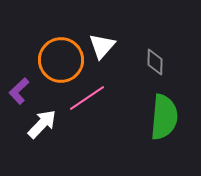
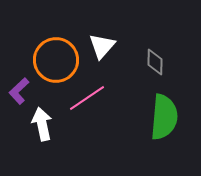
orange circle: moved 5 px left
white arrow: rotated 56 degrees counterclockwise
